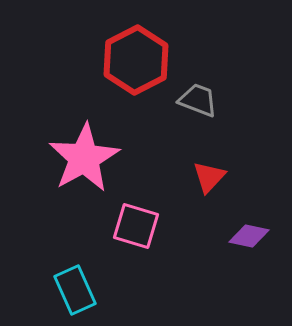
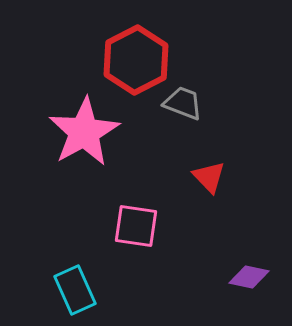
gray trapezoid: moved 15 px left, 3 px down
pink star: moved 26 px up
red triangle: rotated 27 degrees counterclockwise
pink square: rotated 9 degrees counterclockwise
purple diamond: moved 41 px down
